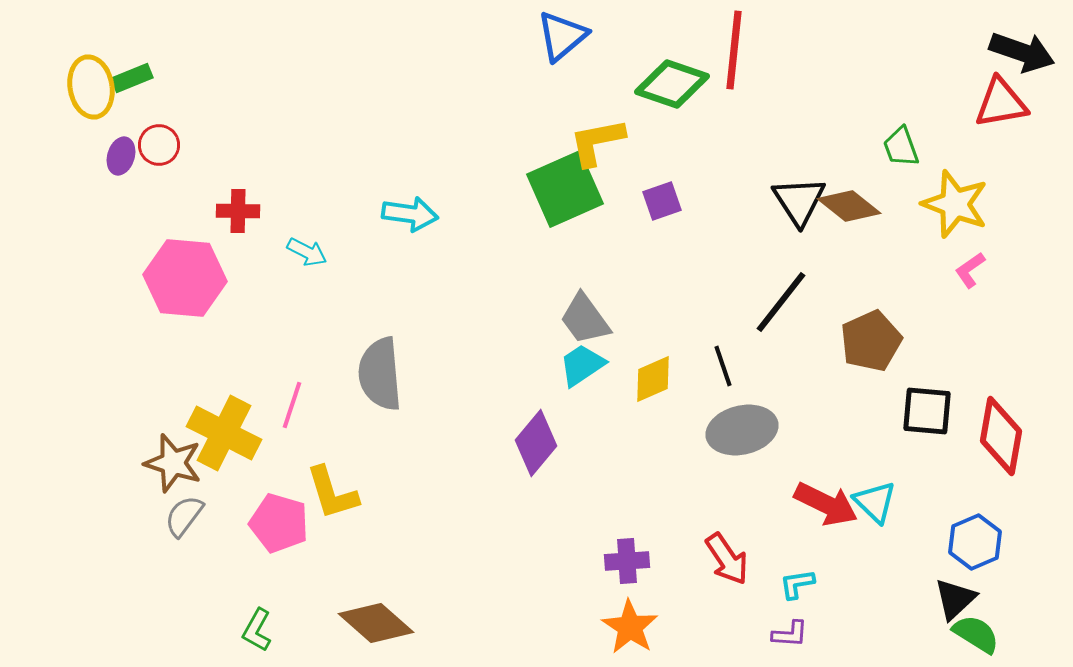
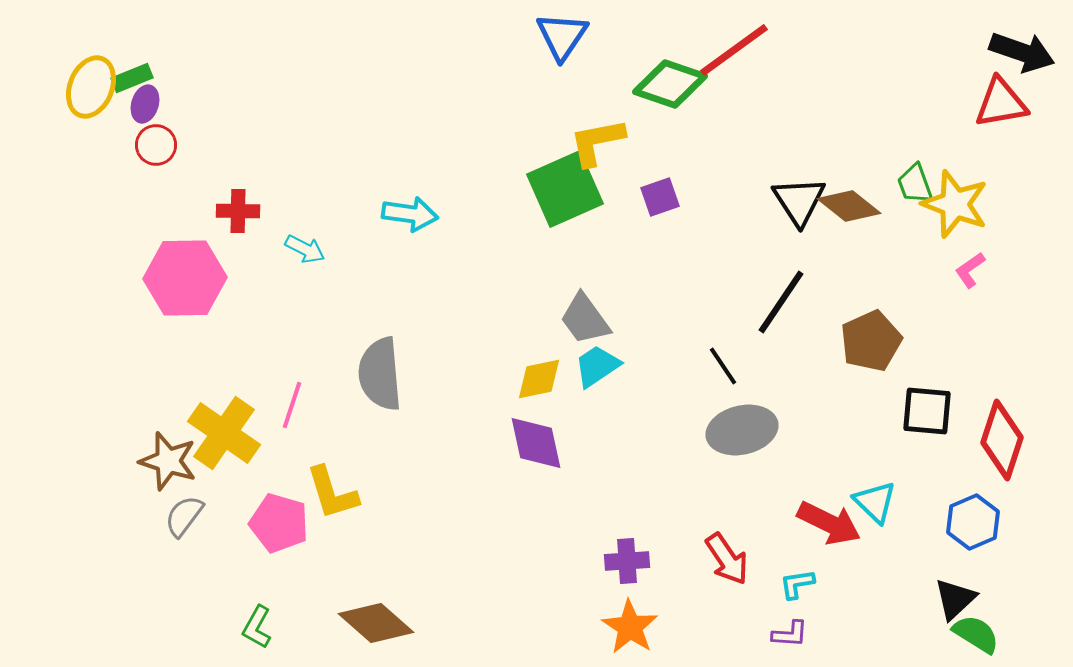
blue triangle at (562, 36): rotated 16 degrees counterclockwise
red line at (734, 50): rotated 48 degrees clockwise
green diamond at (672, 84): moved 2 px left
yellow ellipse at (91, 87): rotated 32 degrees clockwise
red circle at (159, 145): moved 3 px left
green trapezoid at (901, 147): moved 14 px right, 37 px down
purple ellipse at (121, 156): moved 24 px right, 52 px up
purple square at (662, 201): moved 2 px left, 4 px up
cyan arrow at (307, 252): moved 2 px left, 3 px up
pink hexagon at (185, 278): rotated 6 degrees counterclockwise
black line at (781, 302): rotated 4 degrees counterclockwise
cyan trapezoid at (582, 365): moved 15 px right, 1 px down
black line at (723, 366): rotated 15 degrees counterclockwise
yellow diamond at (653, 379): moved 114 px left; rotated 12 degrees clockwise
yellow cross at (224, 433): rotated 8 degrees clockwise
red diamond at (1001, 436): moved 1 px right, 4 px down; rotated 8 degrees clockwise
purple diamond at (536, 443): rotated 52 degrees counterclockwise
brown star at (173, 463): moved 5 px left, 2 px up
red arrow at (826, 504): moved 3 px right, 19 px down
blue hexagon at (975, 542): moved 2 px left, 20 px up
green L-shape at (257, 630): moved 3 px up
